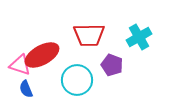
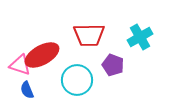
cyan cross: moved 1 px right
purple pentagon: moved 1 px right
blue semicircle: moved 1 px right, 1 px down
